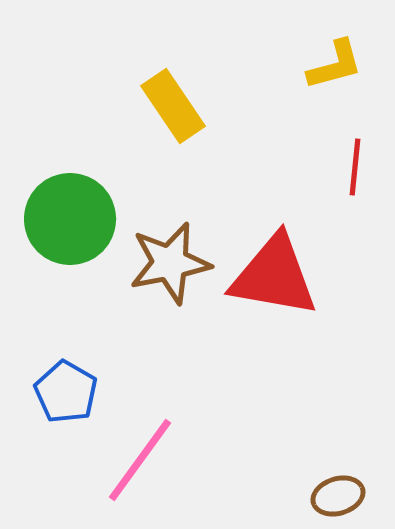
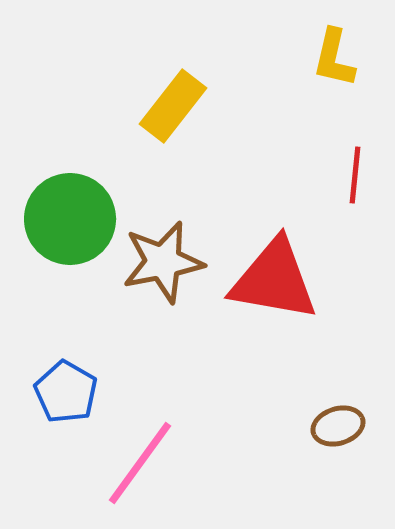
yellow L-shape: moved 1 px left, 7 px up; rotated 118 degrees clockwise
yellow rectangle: rotated 72 degrees clockwise
red line: moved 8 px down
brown star: moved 7 px left, 1 px up
red triangle: moved 4 px down
pink line: moved 3 px down
brown ellipse: moved 70 px up
